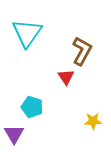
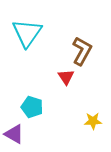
purple triangle: rotated 30 degrees counterclockwise
